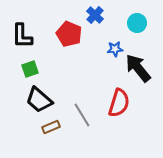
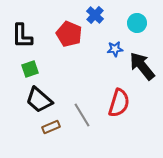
black arrow: moved 4 px right, 2 px up
